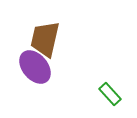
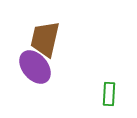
green rectangle: moved 1 px left; rotated 45 degrees clockwise
